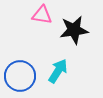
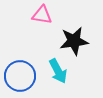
black star: moved 11 px down
cyan arrow: rotated 120 degrees clockwise
